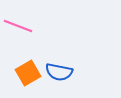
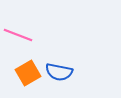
pink line: moved 9 px down
